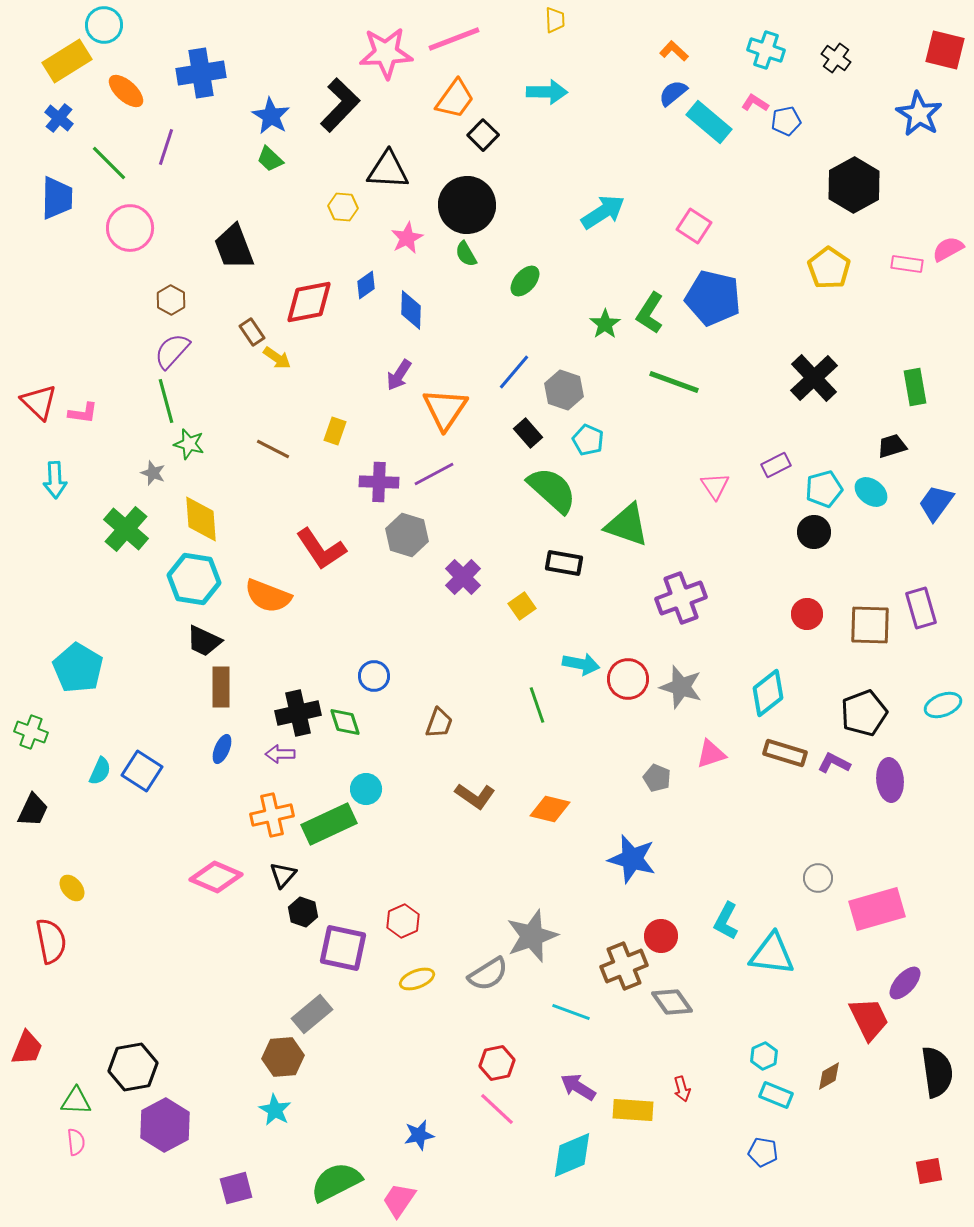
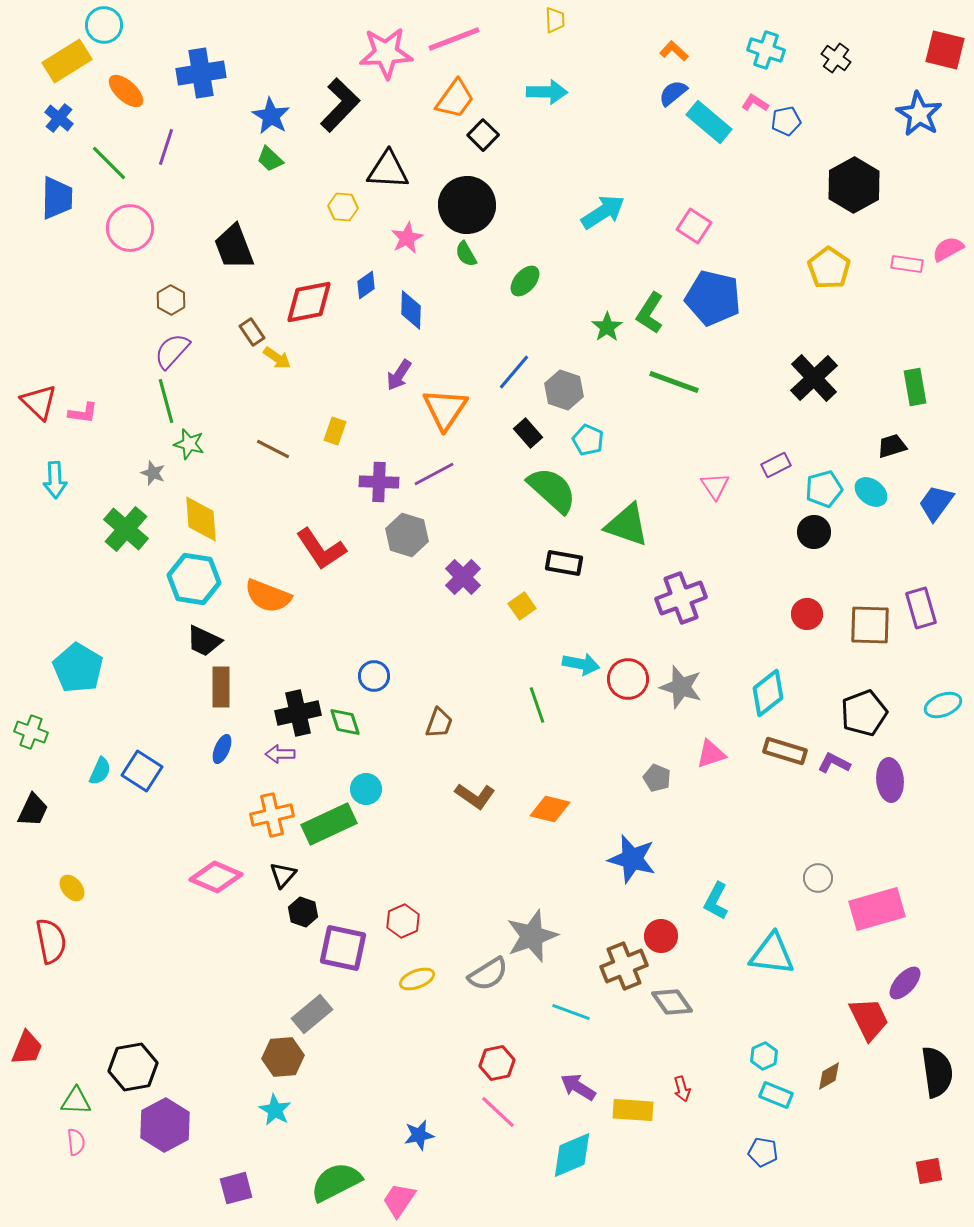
green star at (605, 324): moved 2 px right, 3 px down
brown rectangle at (785, 753): moved 2 px up
cyan L-shape at (726, 921): moved 10 px left, 20 px up
pink line at (497, 1109): moved 1 px right, 3 px down
